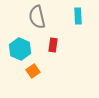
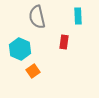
red rectangle: moved 11 px right, 3 px up
